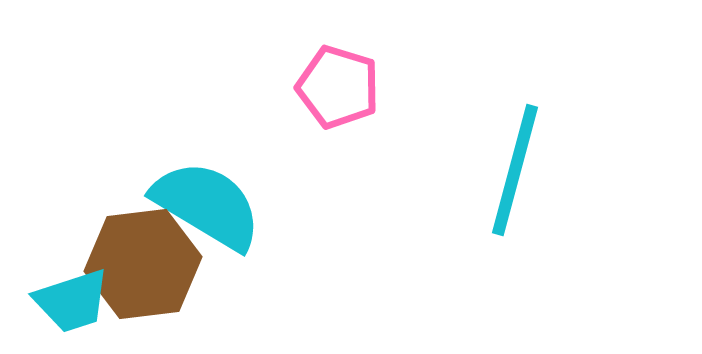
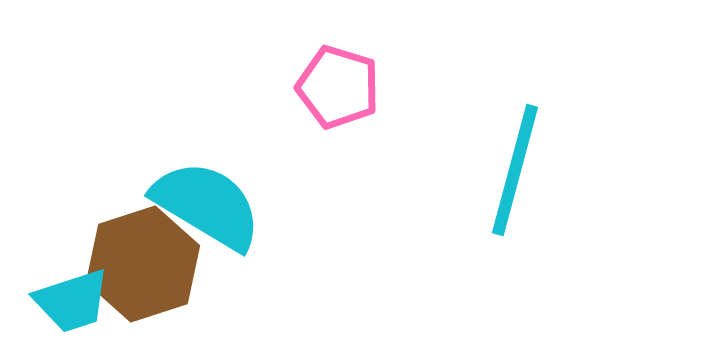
brown hexagon: rotated 11 degrees counterclockwise
